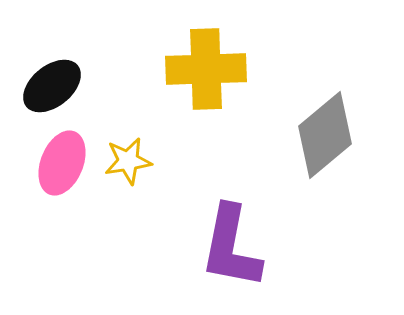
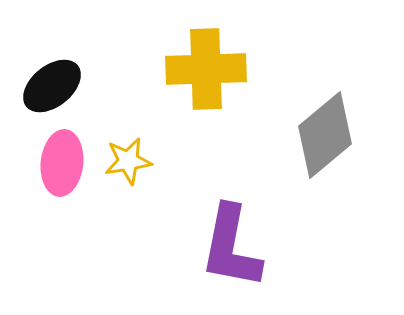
pink ellipse: rotated 16 degrees counterclockwise
